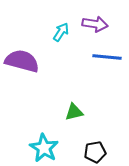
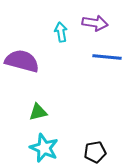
purple arrow: moved 1 px up
cyan arrow: rotated 42 degrees counterclockwise
green triangle: moved 36 px left
cyan star: rotated 8 degrees counterclockwise
